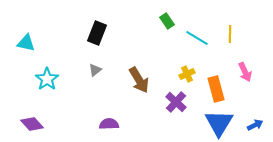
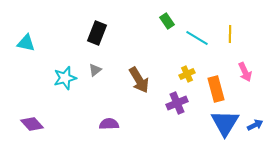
cyan star: moved 18 px right, 1 px up; rotated 20 degrees clockwise
purple cross: moved 1 px right, 1 px down; rotated 25 degrees clockwise
blue triangle: moved 6 px right
